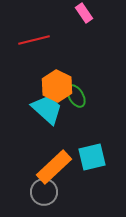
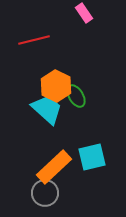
orange hexagon: moved 1 px left
gray circle: moved 1 px right, 1 px down
